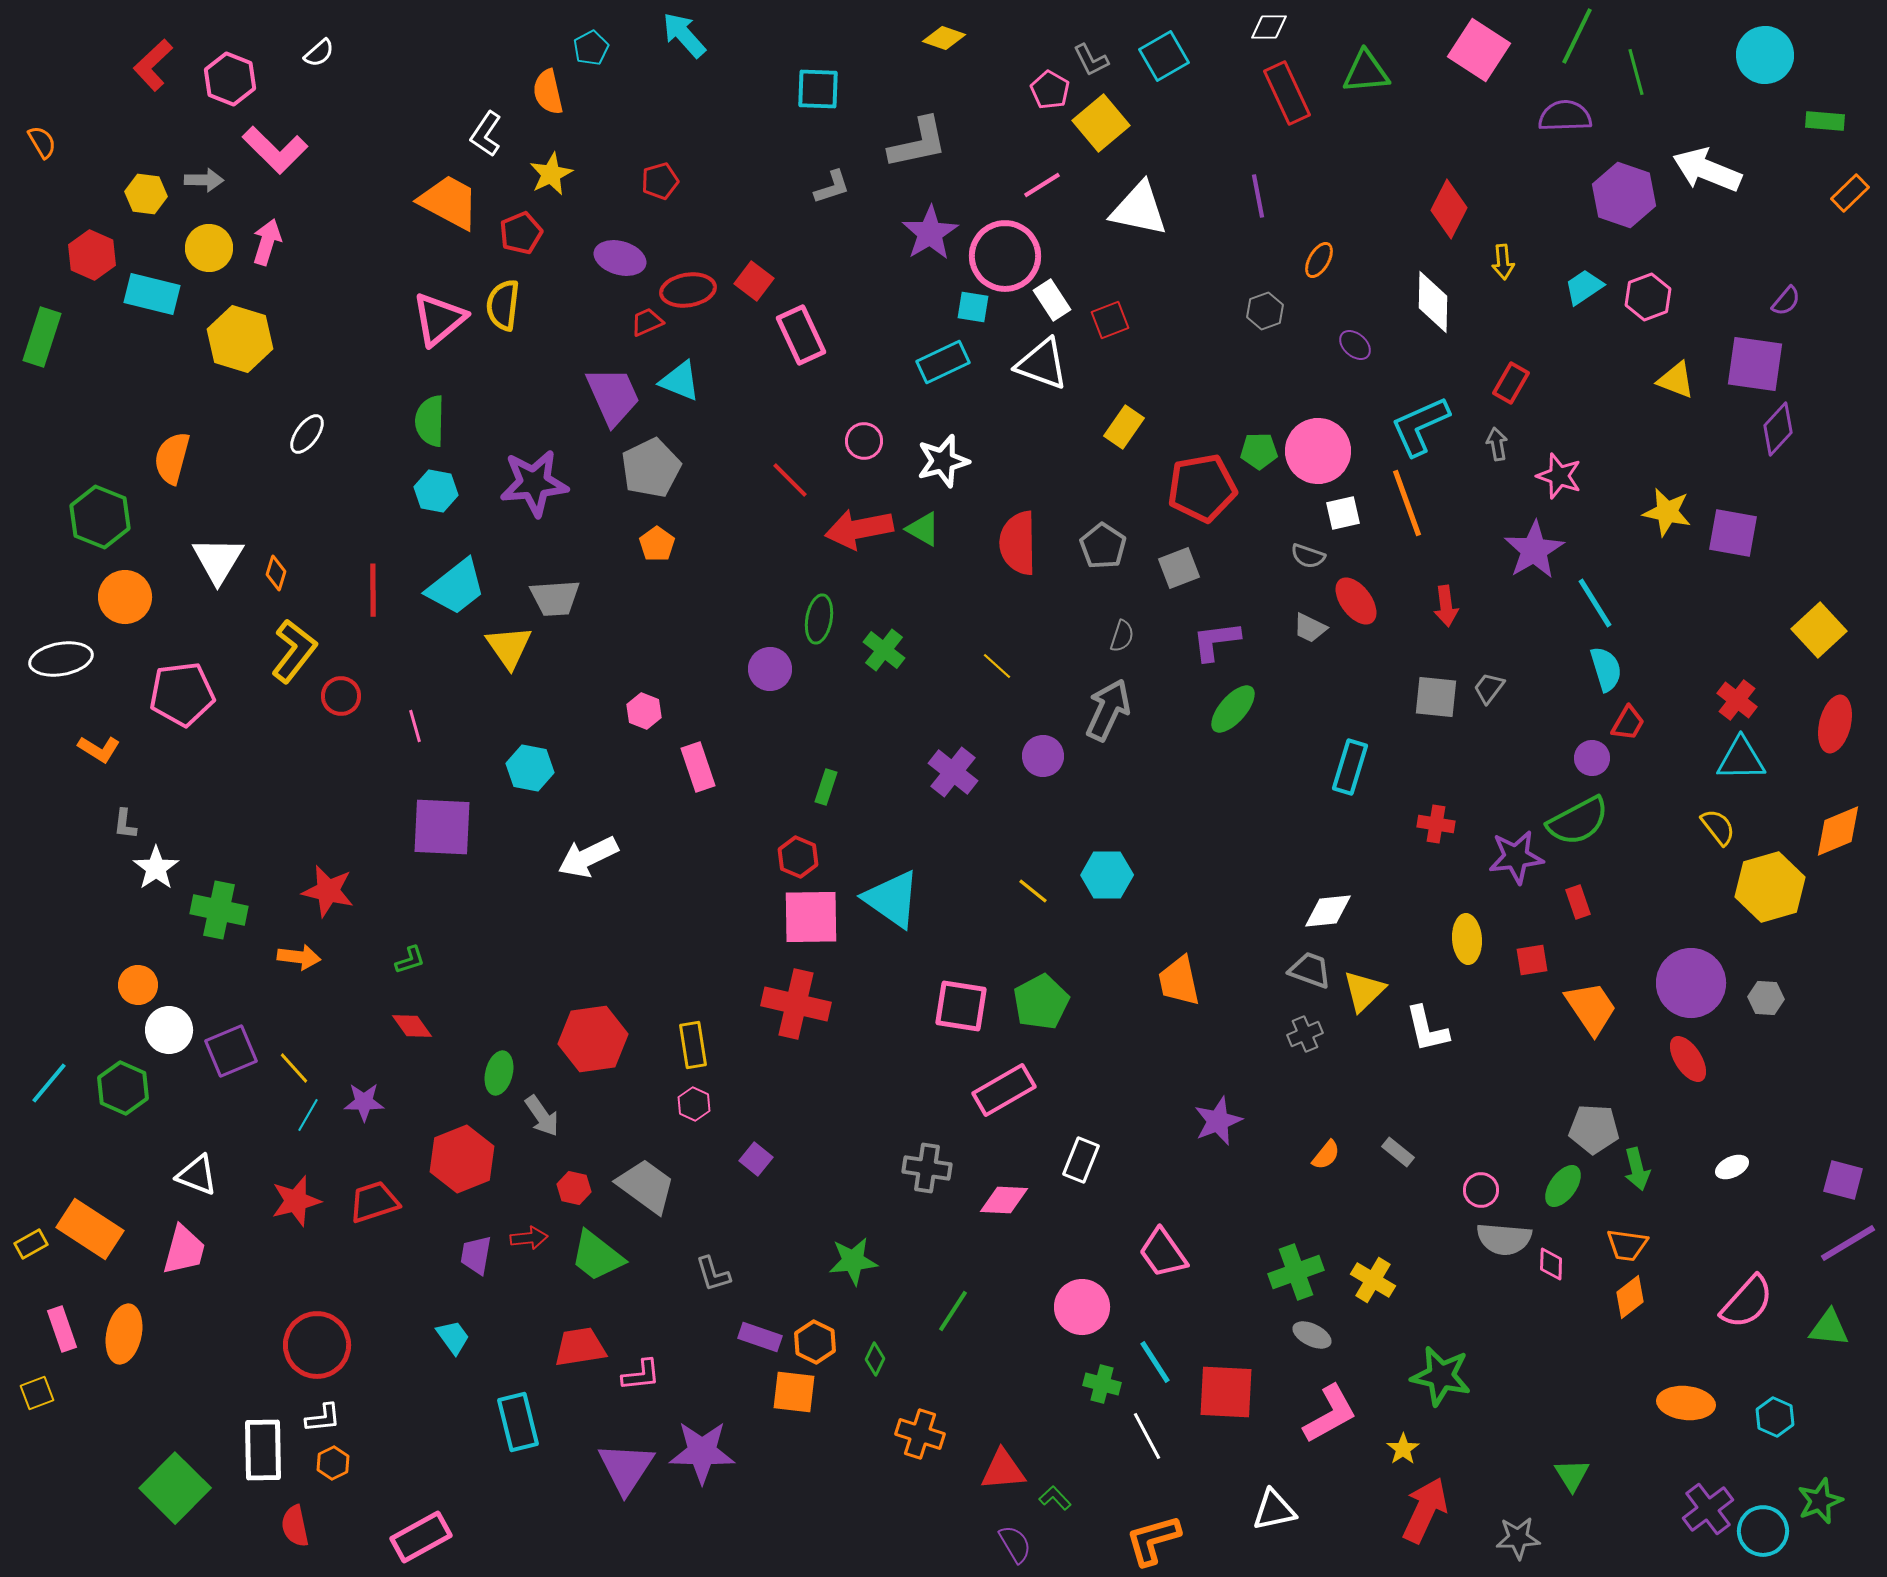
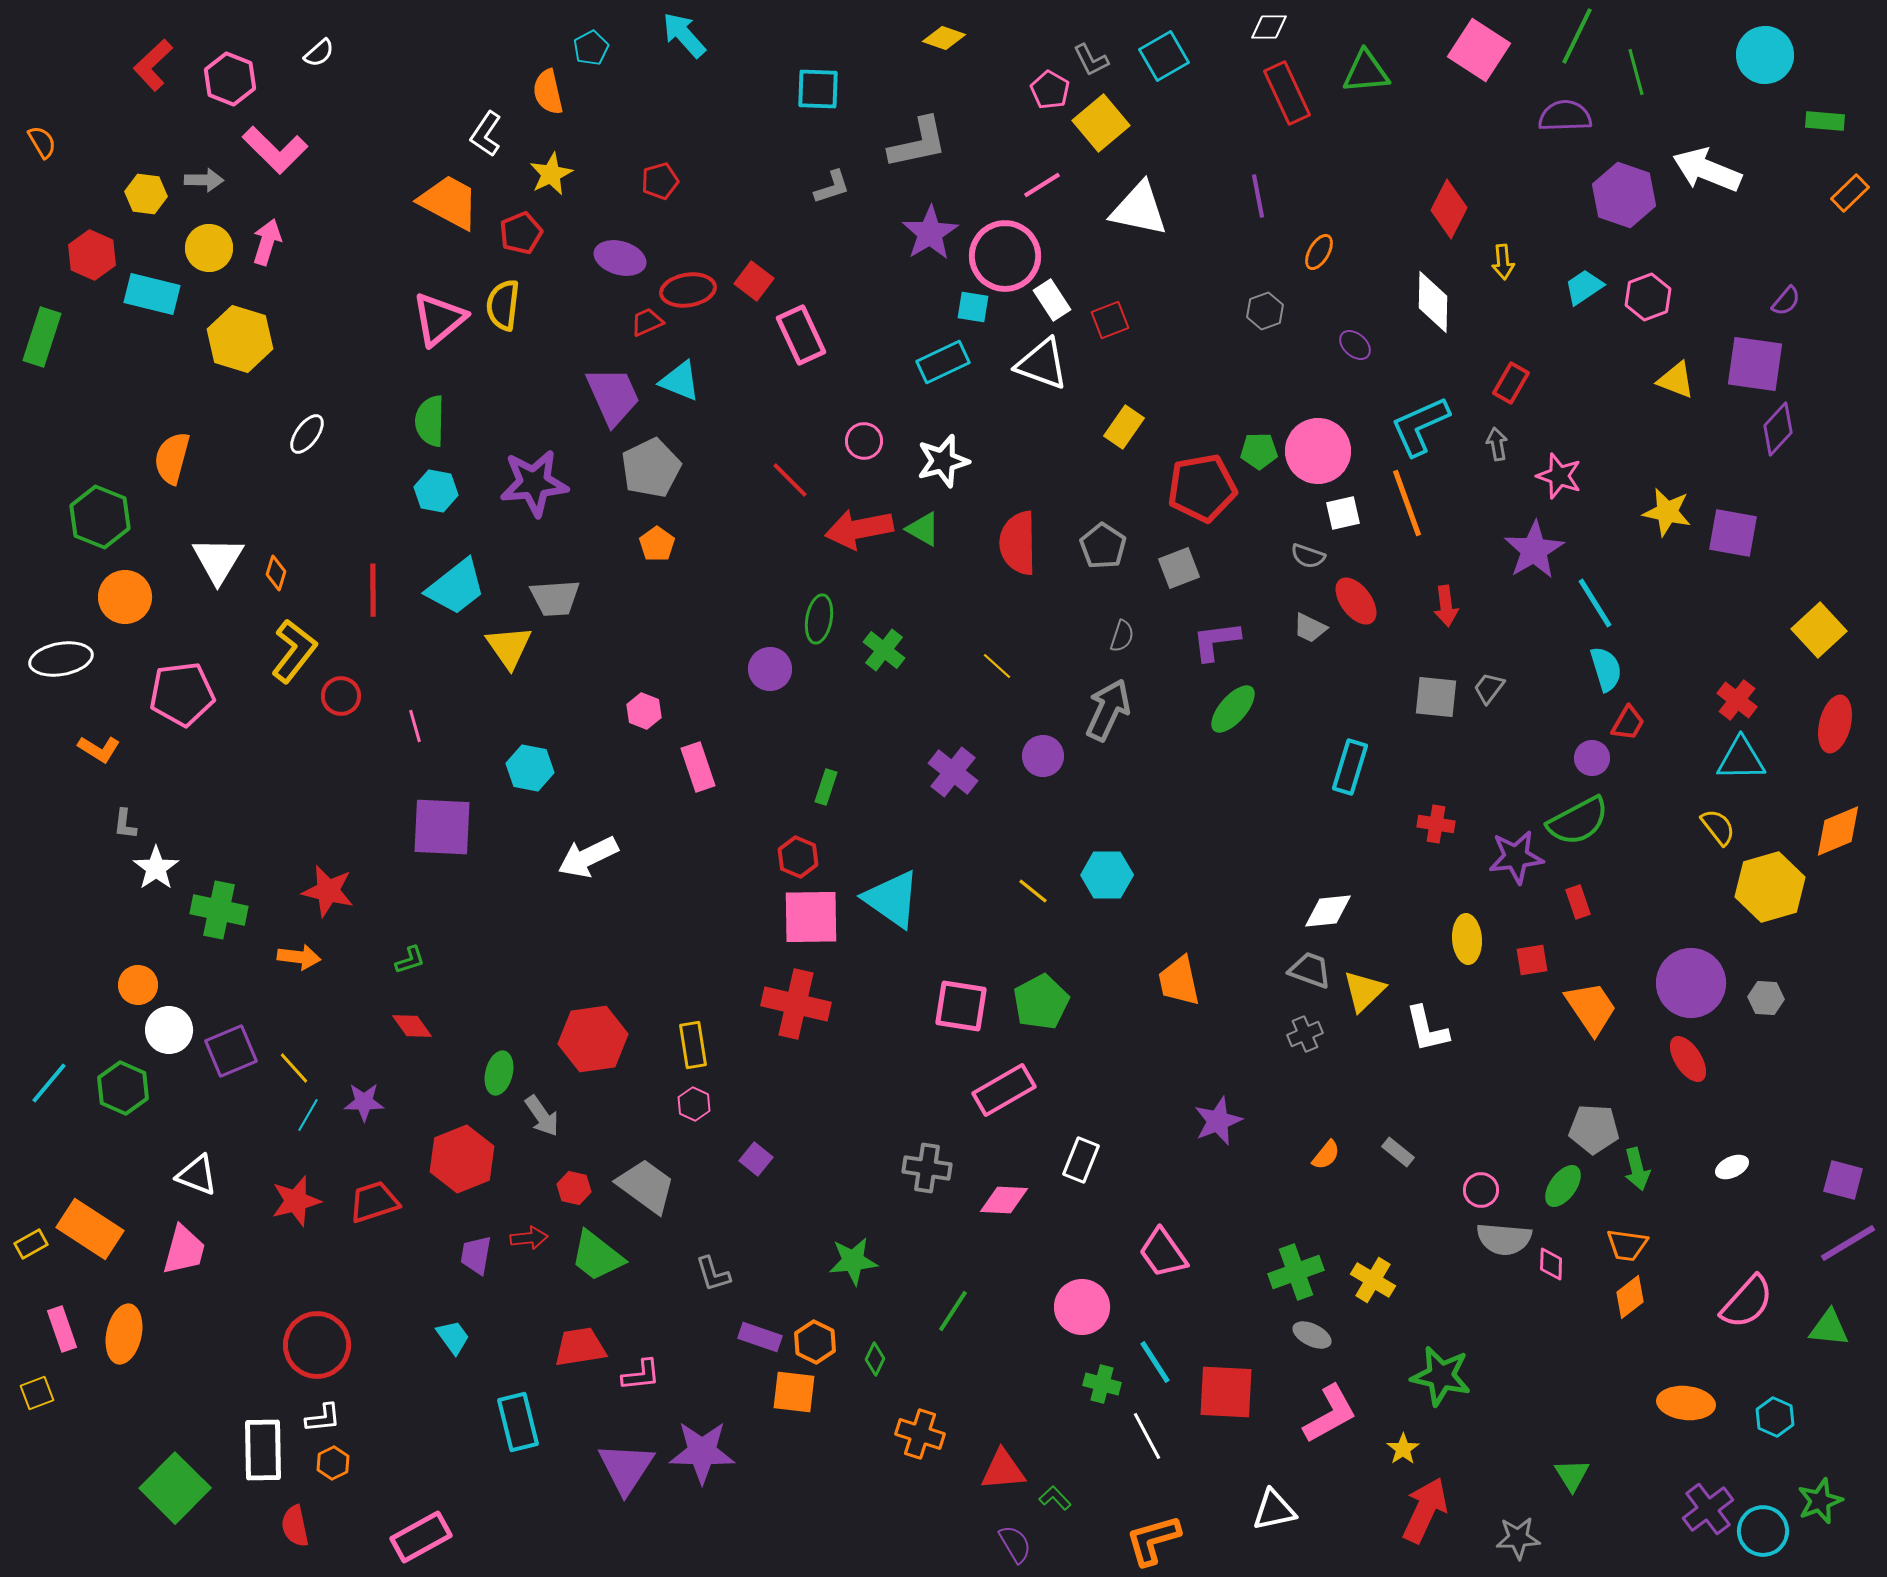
orange ellipse at (1319, 260): moved 8 px up
